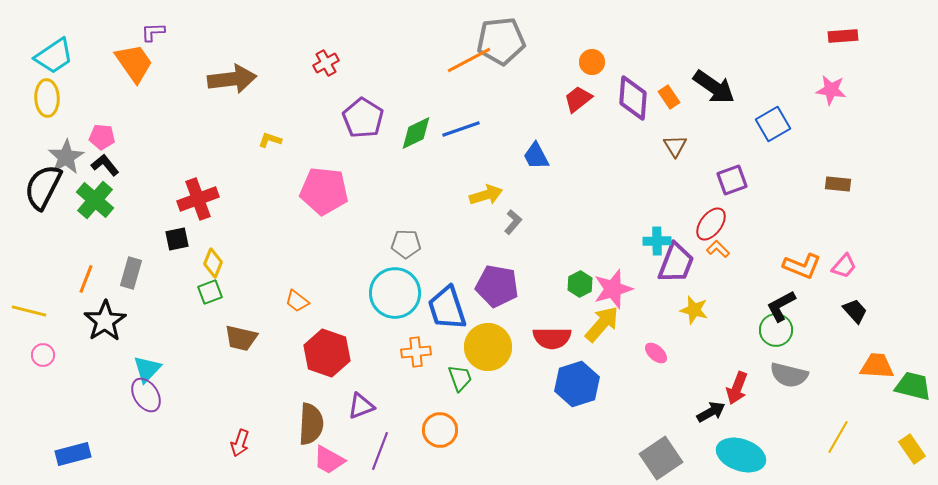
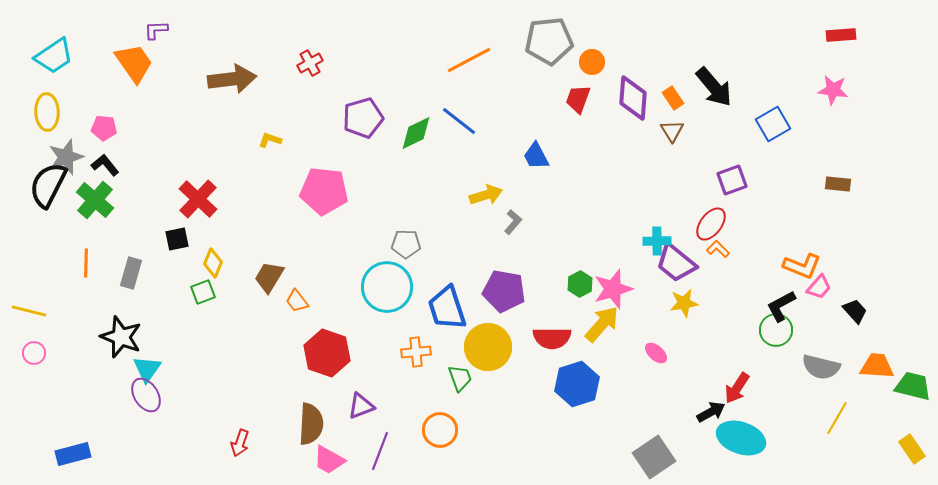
purple L-shape at (153, 32): moved 3 px right, 2 px up
red rectangle at (843, 36): moved 2 px left, 1 px up
gray pentagon at (501, 41): moved 48 px right
red cross at (326, 63): moved 16 px left
black arrow at (714, 87): rotated 15 degrees clockwise
pink star at (831, 90): moved 2 px right
orange rectangle at (669, 97): moved 4 px right, 1 px down
yellow ellipse at (47, 98): moved 14 px down
red trapezoid at (578, 99): rotated 32 degrees counterclockwise
purple pentagon at (363, 118): rotated 24 degrees clockwise
blue line at (461, 129): moved 2 px left, 8 px up; rotated 57 degrees clockwise
pink pentagon at (102, 137): moved 2 px right, 9 px up
brown triangle at (675, 146): moved 3 px left, 15 px up
gray star at (66, 157): rotated 12 degrees clockwise
black semicircle at (43, 187): moved 5 px right, 2 px up
red cross at (198, 199): rotated 27 degrees counterclockwise
purple trapezoid at (676, 263): rotated 108 degrees clockwise
pink trapezoid at (844, 266): moved 25 px left, 21 px down
orange line at (86, 279): moved 16 px up; rotated 20 degrees counterclockwise
purple pentagon at (497, 286): moved 7 px right, 5 px down
green square at (210, 292): moved 7 px left
cyan circle at (395, 293): moved 8 px left, 6 px up
orange trapezoid at (297, 301): rotated 15 degrees clockwise
yellow star at (694, 310): moved 10 px left, 7 px up; rotated 24 degrees counterclockwise
black star at (105, 321): moved 16 px right, 16 px down; rotated 18 degrees counterclockwise
brown trapezoid at (241, 338): moved 28 px right, 61 px up; rotated 108 degrees clockwise
pink circle at (43, 355): moved 9 px left, 2 px up
cyan triangle at (147, 369): rotated 8 degrees counterclockwise
gray semicircle at (789, 375): moved 32 px right, 8 px up
red arrow at (737, 388): rotated 12 degrees clockwise
yellow line at (838, 437): moved 1 px left, 19 px up
cyan ellipse at (741, 455): moved 17 px up
gray square at (661, 458): moved 7 px left, 1 px up
